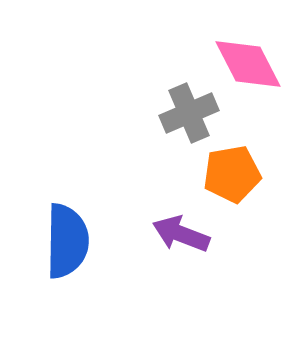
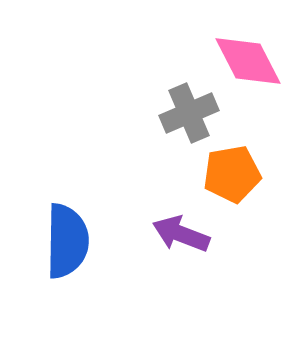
pink diamond: moved 3 px up
